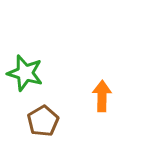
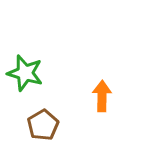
brown pentagon: moved 4 px down
